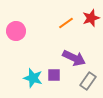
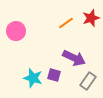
purple square: rotated 16 degrees clockwise
